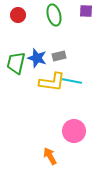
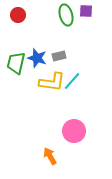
green ellipse: moved 12 px right
cyan line: rotated 60 degrees counterclockwise
